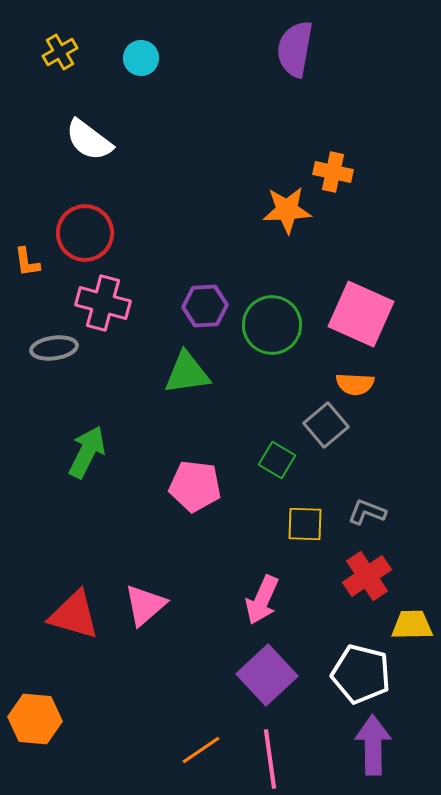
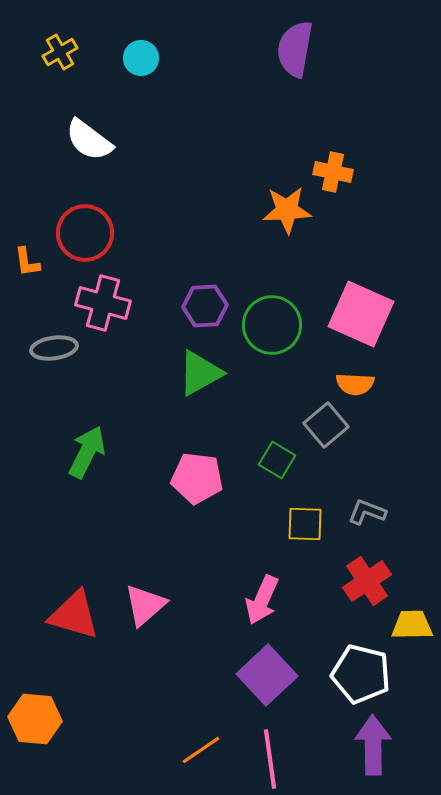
green triangle: moved 13 px right; rotated 21 degrees counterclockwise
pink pentagon: moved 2 px right, 8 px up
red cross: moved 5 px down
